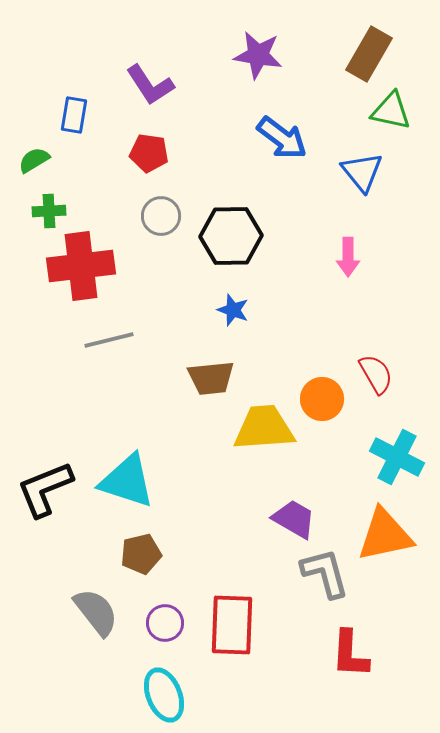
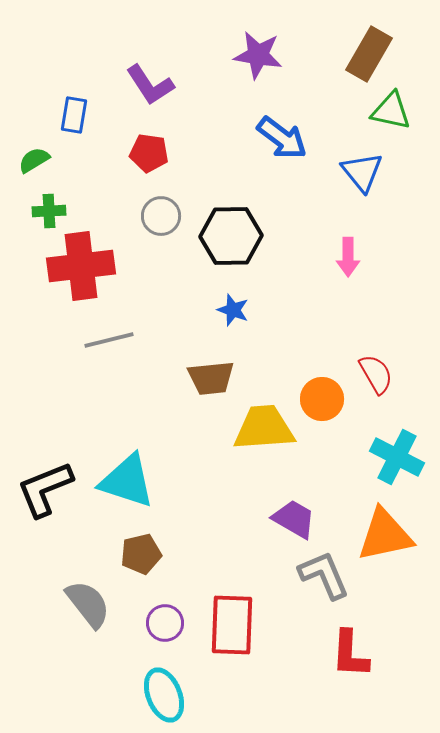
gray L-shape: moved 1 px left, 2 px down; rotated 8 degrees counterclockwise
gray semicircle: moved 8 px left, 8 px up
